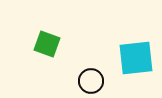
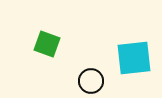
cyan square: moved 2 px left
